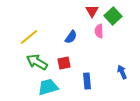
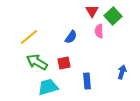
blue arrow: rotated 40 degrees clockwise
